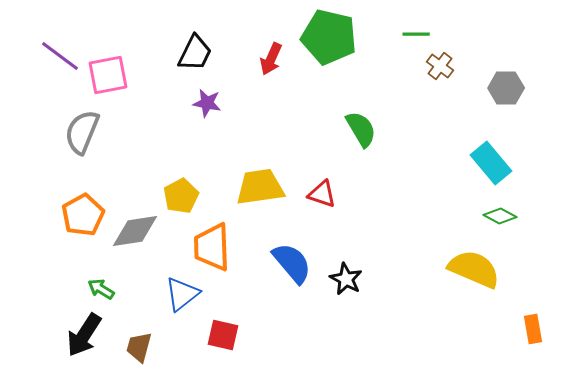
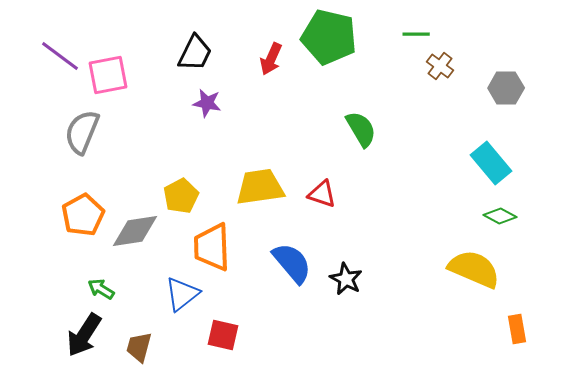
orange rectangle: moved 16 px left
